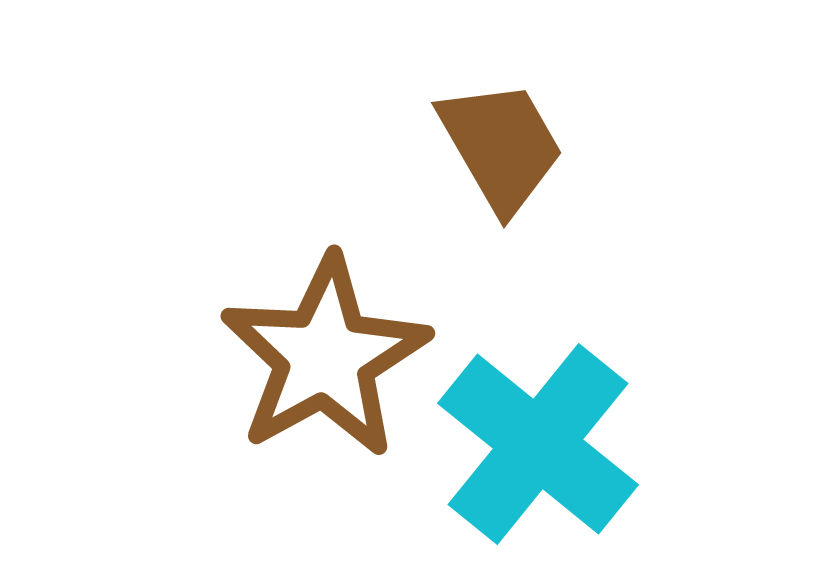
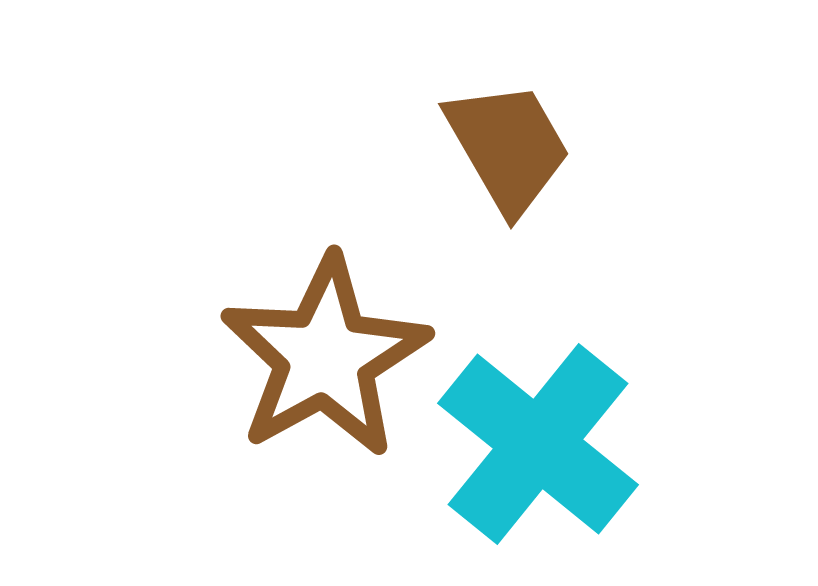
brown trapezoid: moved 7 px right, 1 px down
